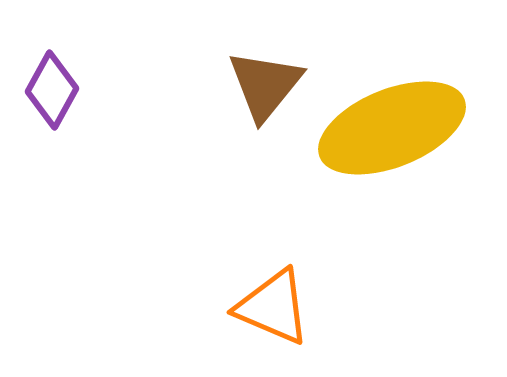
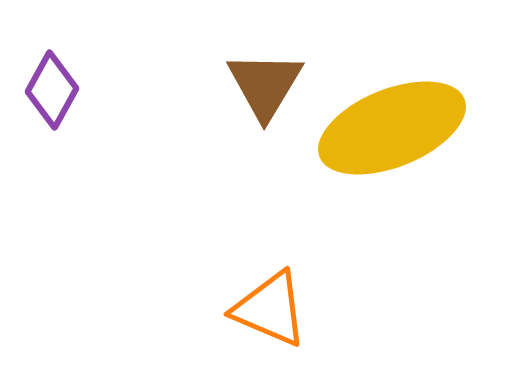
brown triangle: rotated 8 degrees counterclockwise
orange triangle: moved 3 px left, 2 px down
